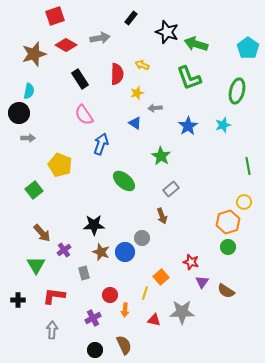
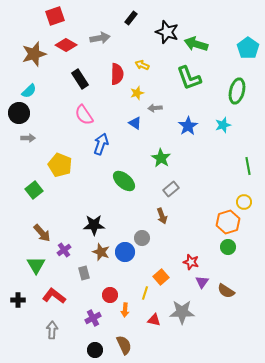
cyan semicircle at (29, 91): rotated 35 degrees clockwise
green star at (161, 156): moved 2 px down
red L-shape at (54, 296): rotated 30 degrees clockwise
